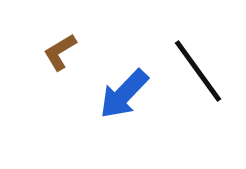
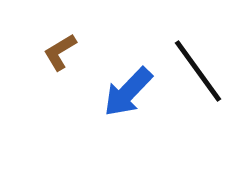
blue arrow: moved 4 px right, 2 px up
